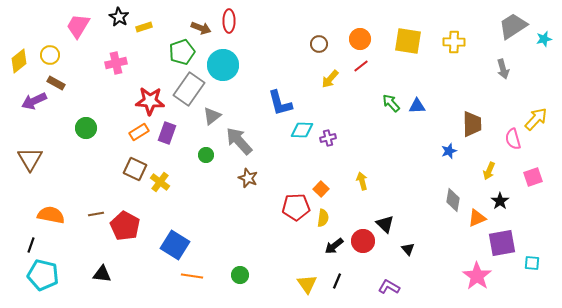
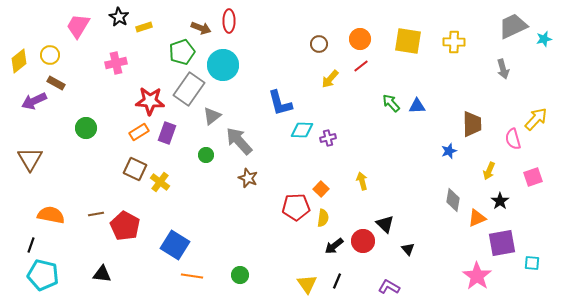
gray trapezoid at (513, 26): rotated 8 degrees clockwise
